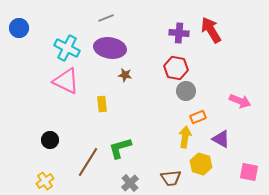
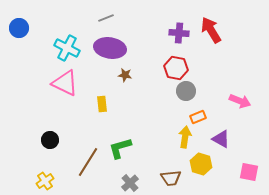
pink triangle: moved 1 px left, 2 px down
